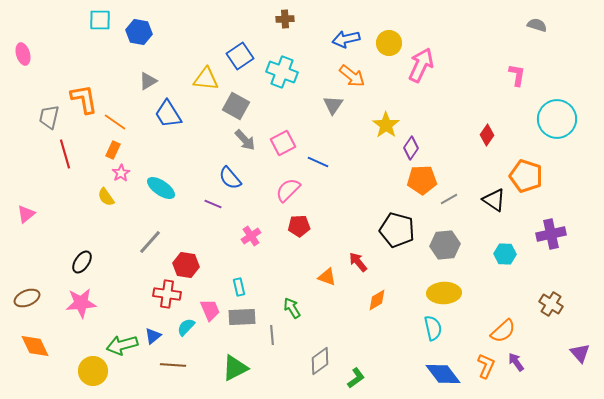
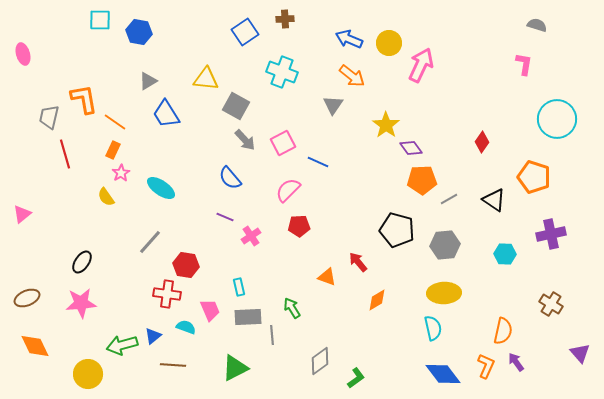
blue arrow at (346, 39): moved 3 px right; rotated 36 degrees clockwise
blue square at (240, 56): moved 5 px right, 24 px up
pink L-shape at (517, 75): moved 7 px right, 11 px up
blue trapezoid at (168, 114): moved 2 px left
red diamond at (487, 135): moved 5 px left, 7 px down
purple diamond at (411, 148): rotated 70 degrees counterclockwise
orange pentagon at (526, 176): moved 8 px right, 1 px down
purple line at (213, 204): moved 12 px right, 13 px down
pink triangle at (26, 214): moved 4 px left
gray rectangle at (242, 317): moved 6 px right
cyan semicircle at (186, 327): rotated 66 degrees clockwise
orange semicircle at (503, 331): rotated 36 degrees counterclockwise
yellow circle at (93, 371): moved 5 px left, 3 px down
